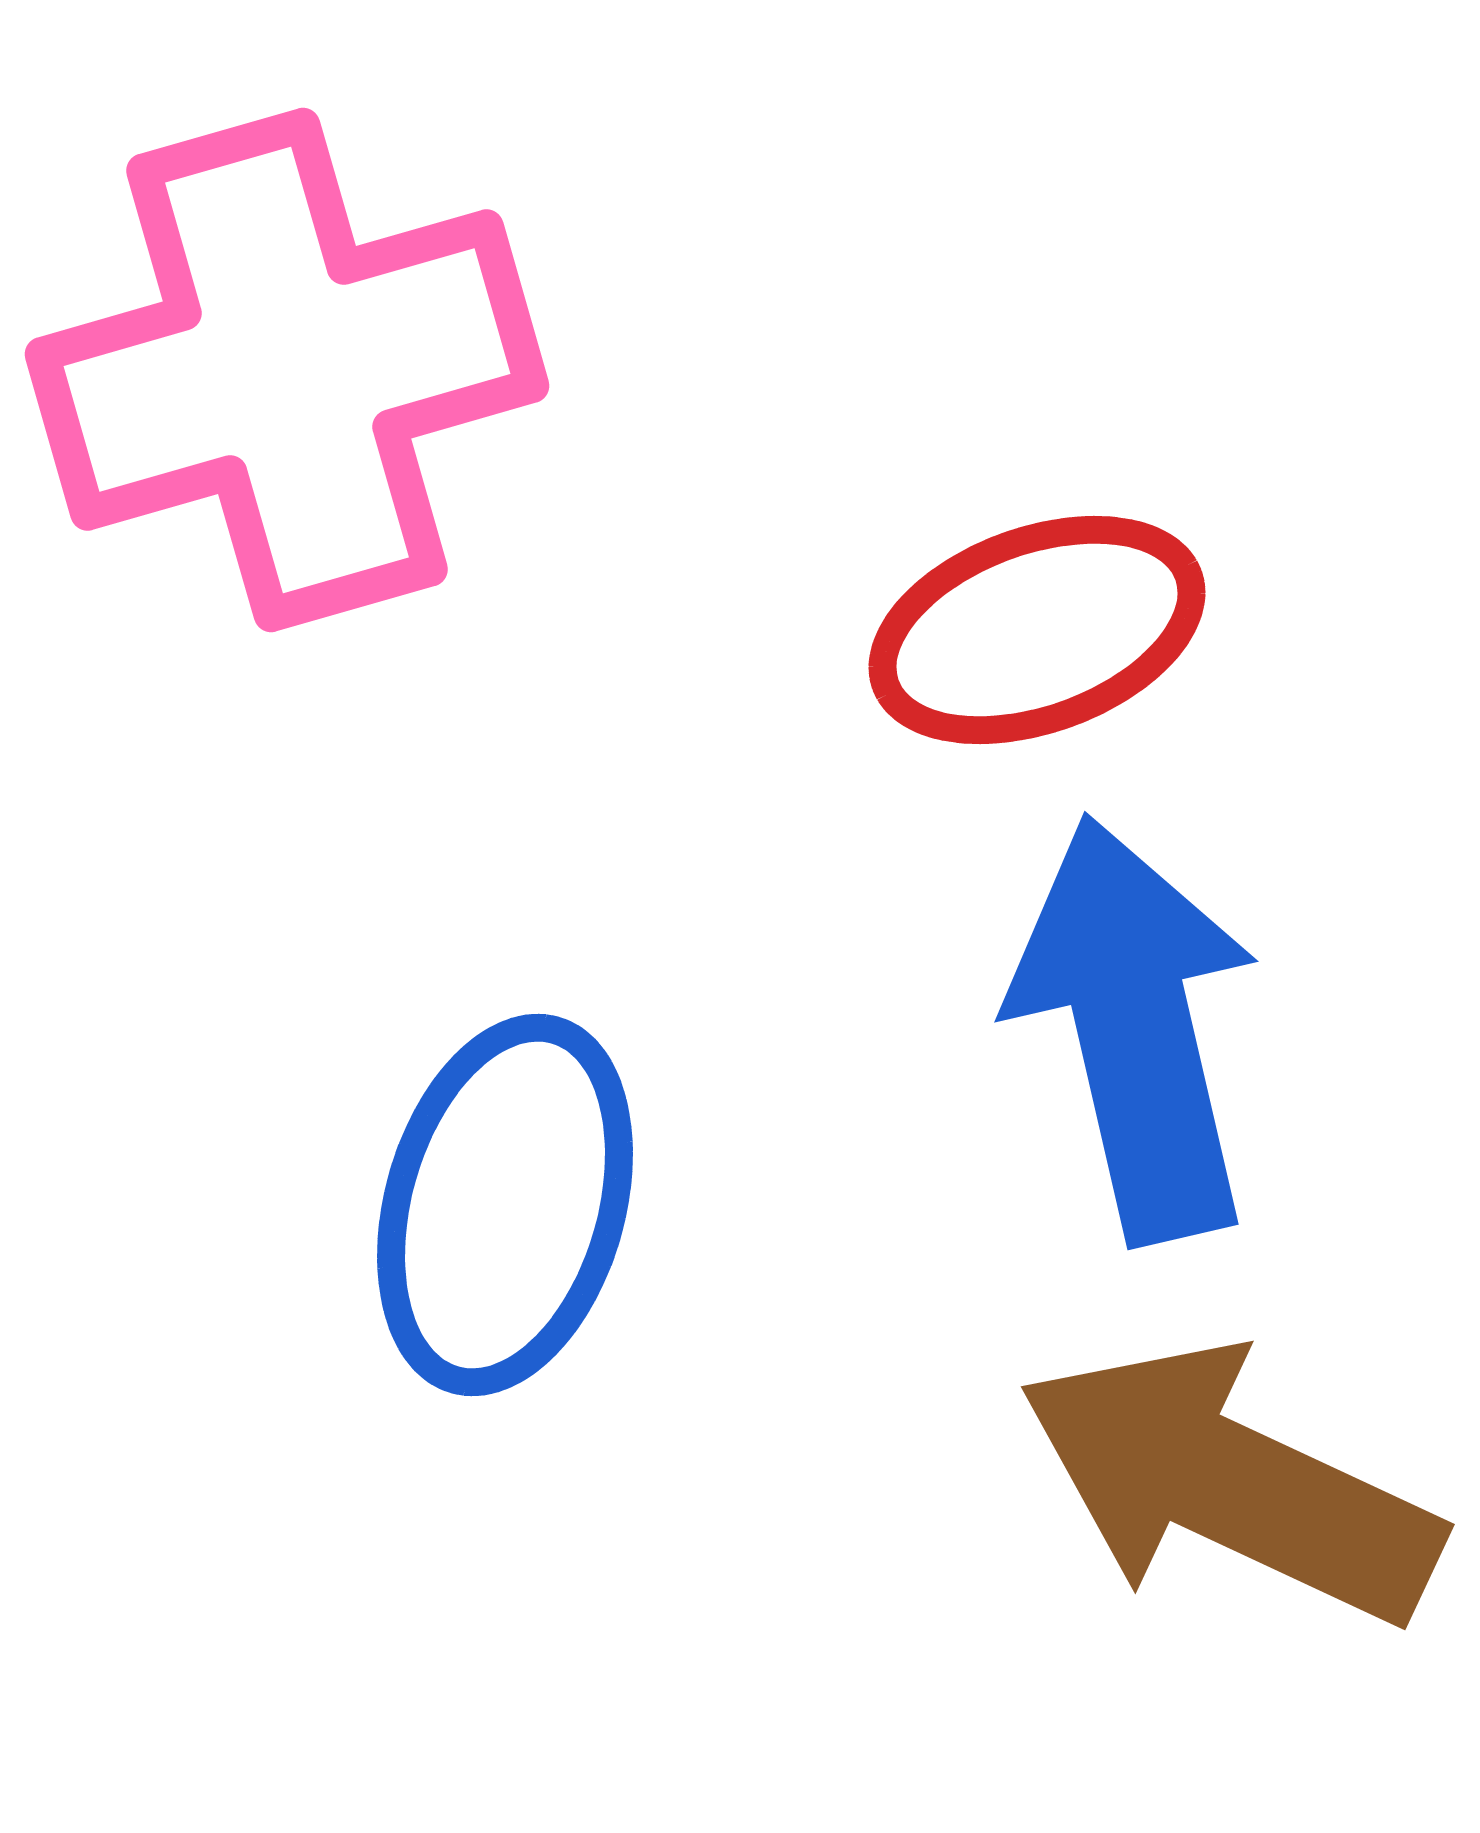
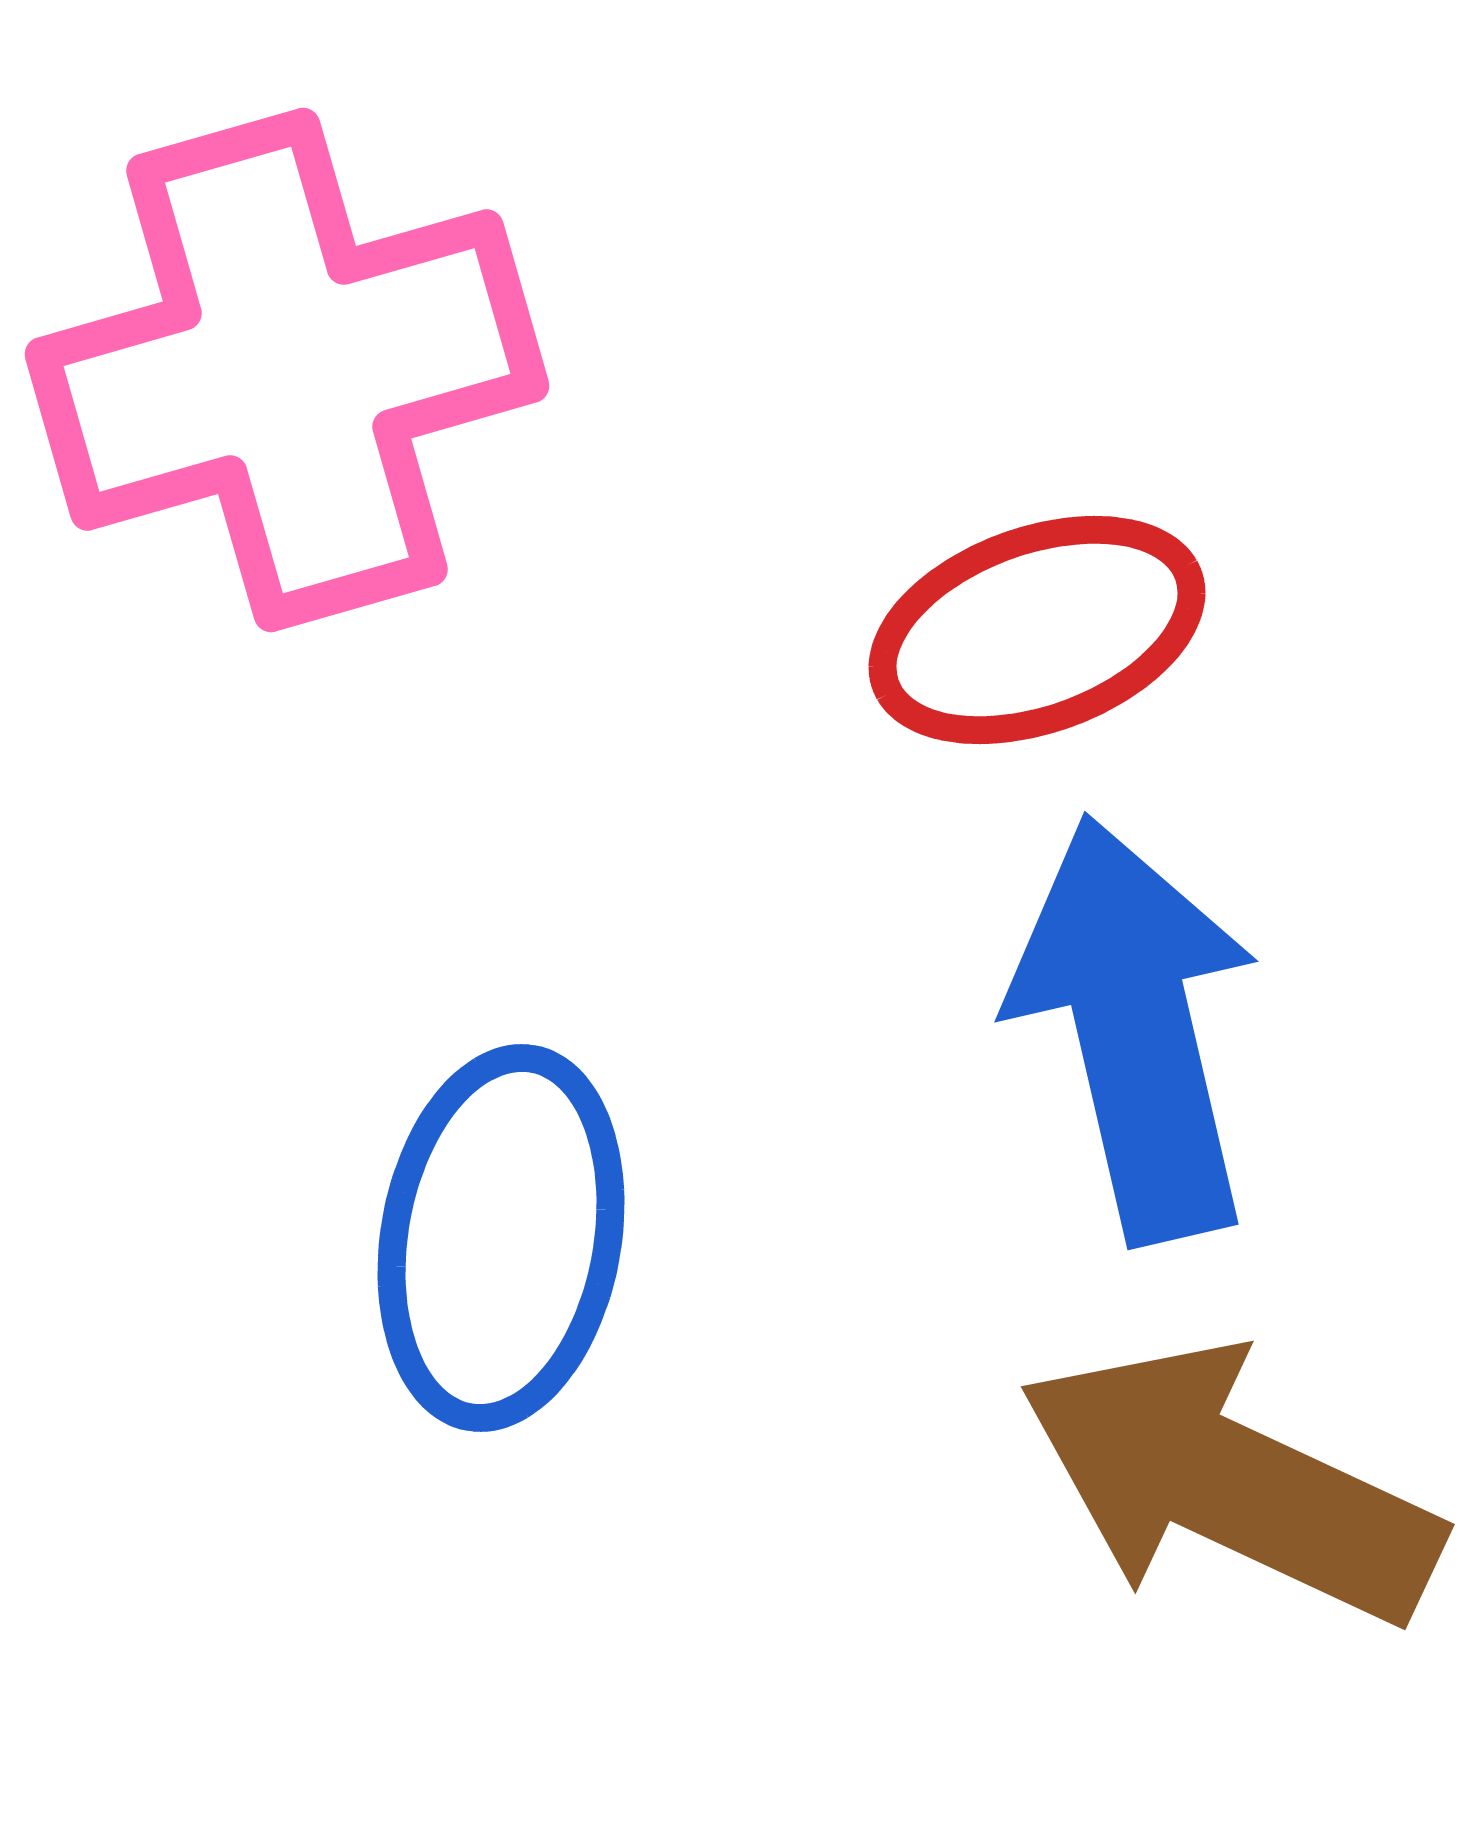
blue ellipse: moved 4 px left, 33 px down; rotated 6 degrees counterclockwise
